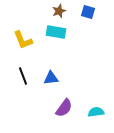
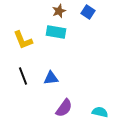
blue square: rotated 16 degrees clockwise
cyan semicircle: moved 4 px right; rotated 21 degrees clockwise
